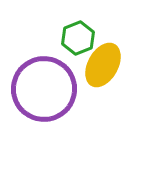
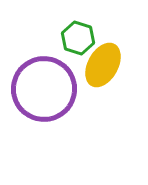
green hexagon: rotated 20 degrees counterclockwise
